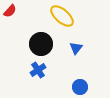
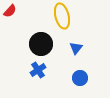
yellow ellipse: rotated 35 degrees clockwise
blue circle: moved 9 px up
